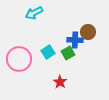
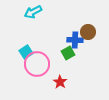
cyan arrow: moved 1 px left, 1 px up
cyan square: moved 22 px left
pink circle: moved 18 px right, 5 px down
